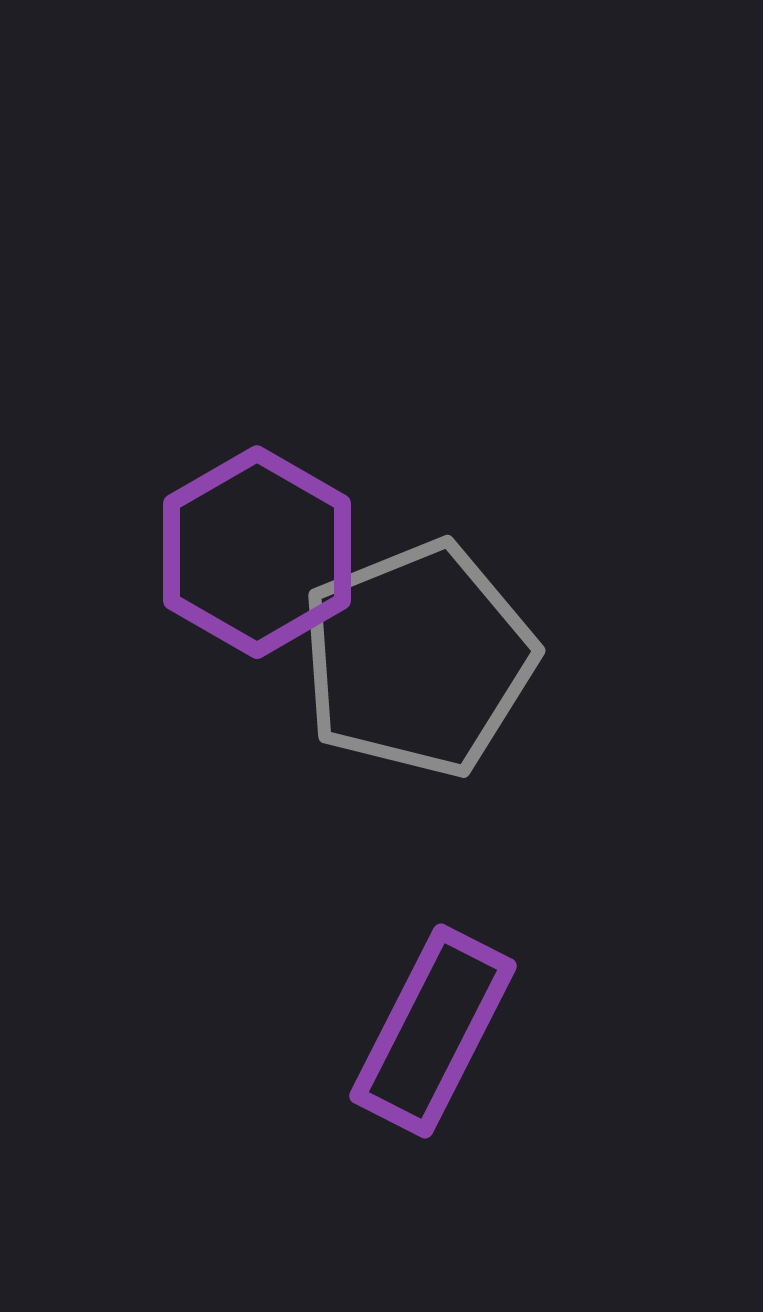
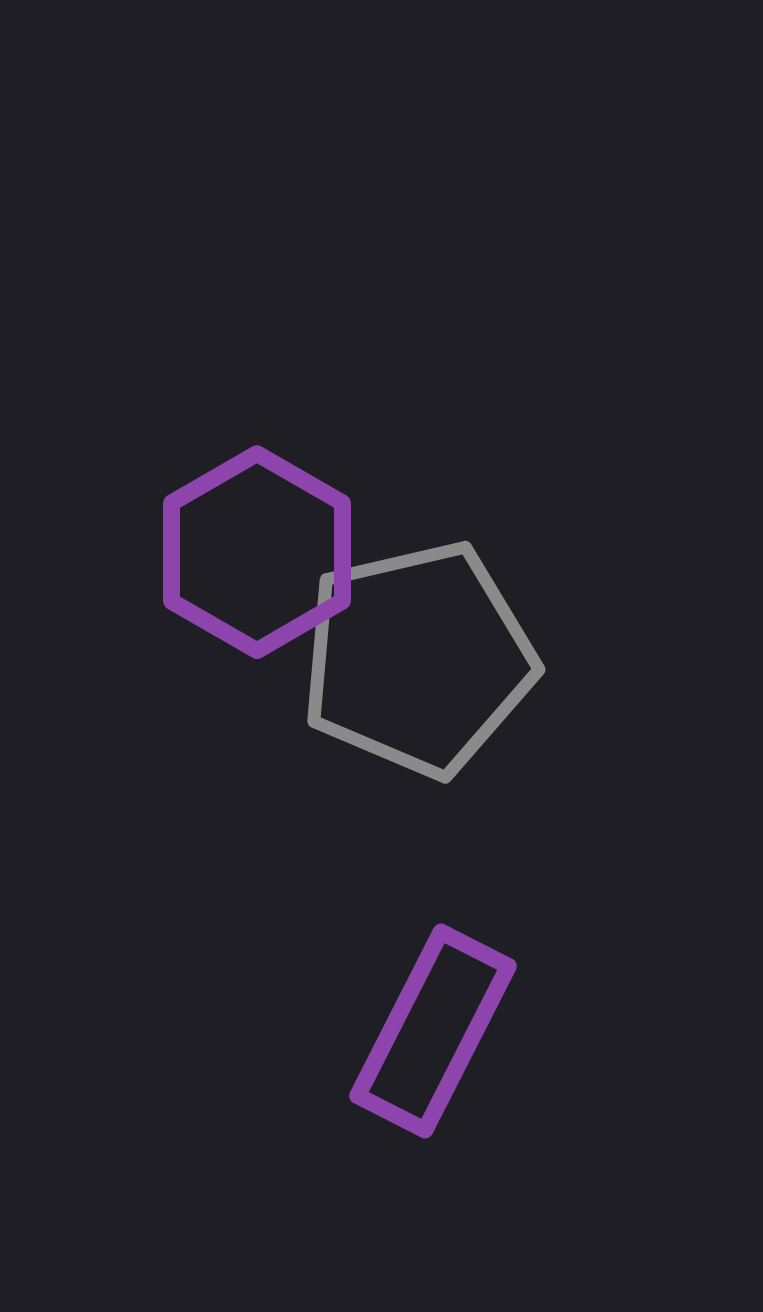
gray pentagon: rotated 9 degrees clockwise
